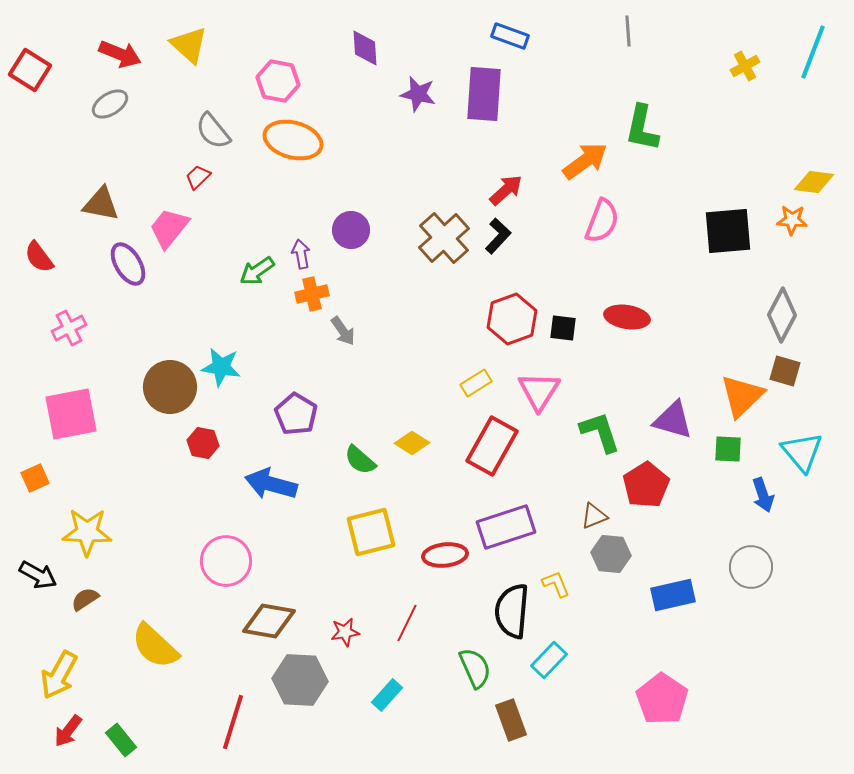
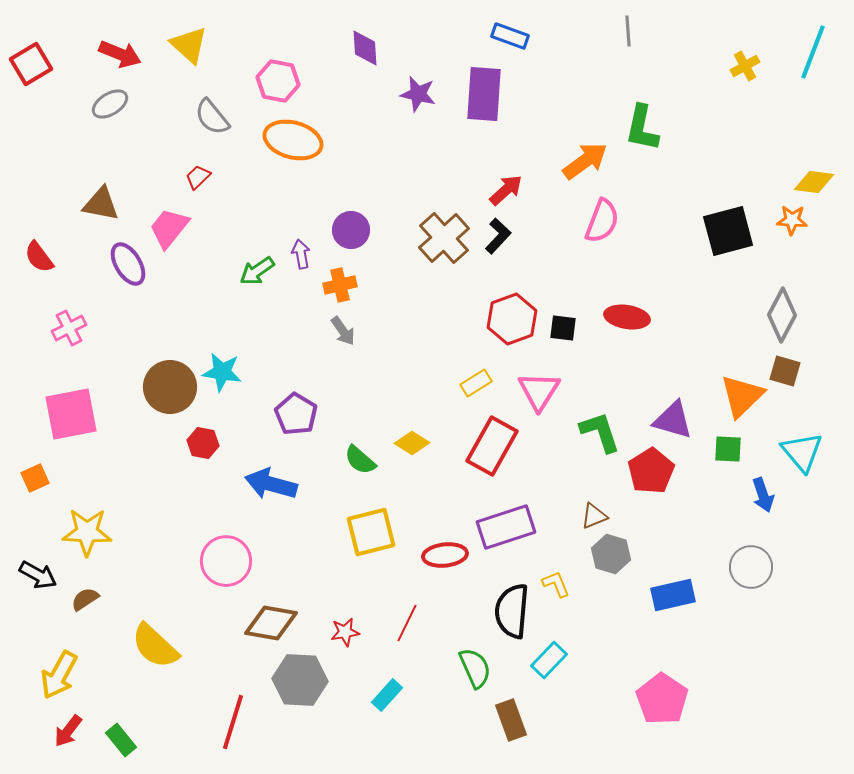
red square at (30, 70): moved 1 px right, 6 px up; rotated 27 degrees clockwise
gray semicircle at (213, 131): moved 1 px left, 14 px up
black square at (728, 231): rotated 10 degrees counterclockwise
orange cross at (312, 294): moved 28 px right, 9 px up
cyan star at (221, 367): moved 1 px right, 5 px down
red pentagon at (646, 485): moved 5 px right, 14 px up
gray hexagon at (611, 554): rotated 12 degrees clockwise
brown diamond at (269, 621): moved 2 px right, 2 px down
